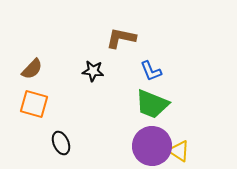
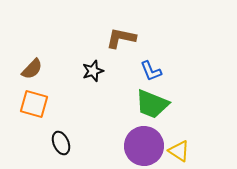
black star: rotated 25 degrees counterclockwise
purple circle: moved 8 px left
